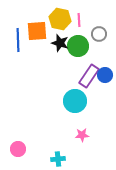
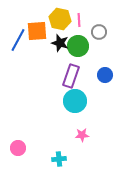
gray circle: moved 2 px up
blue line: rotated 30 degrees clockwise
purple rectangle: moved 18 px left; rotated 15 degrees counterclockwise
pink circle: moved 1 px up
cyan cross: moved 1 px right
